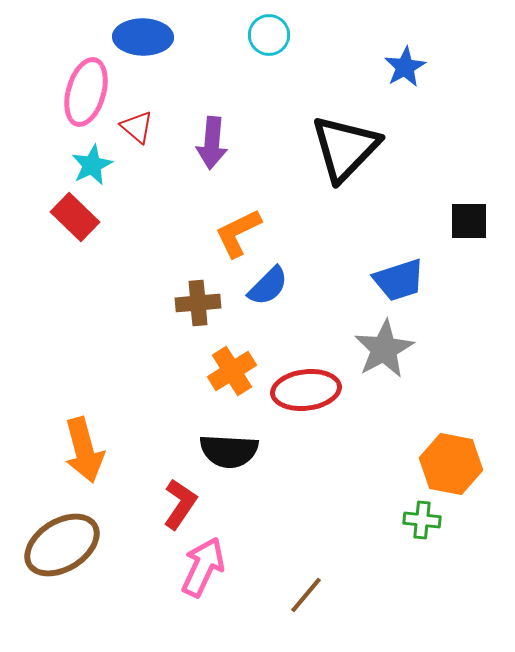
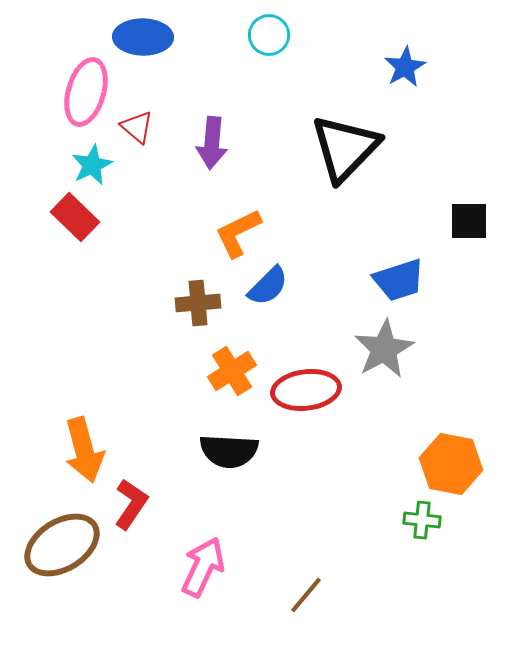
red L-shape: moved 49 px left
